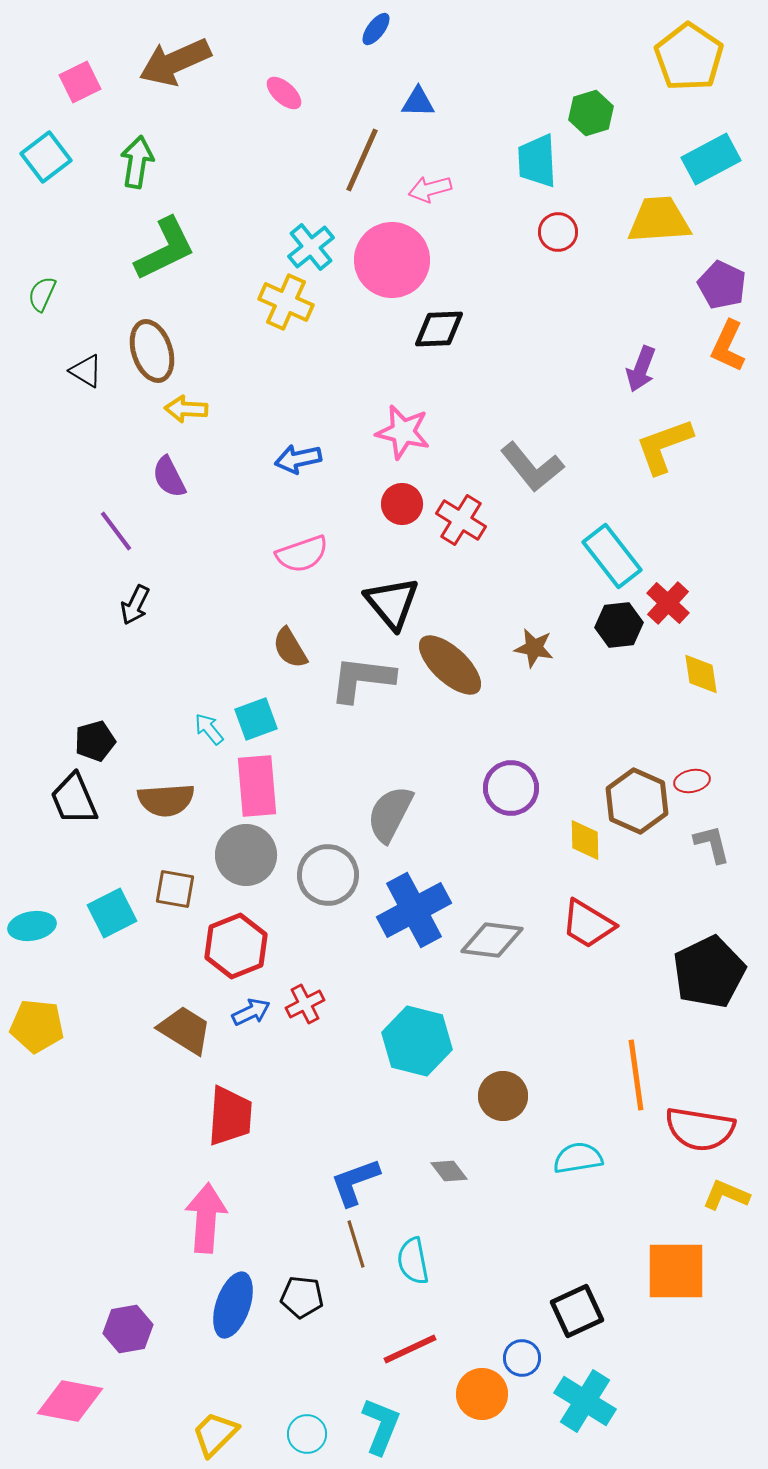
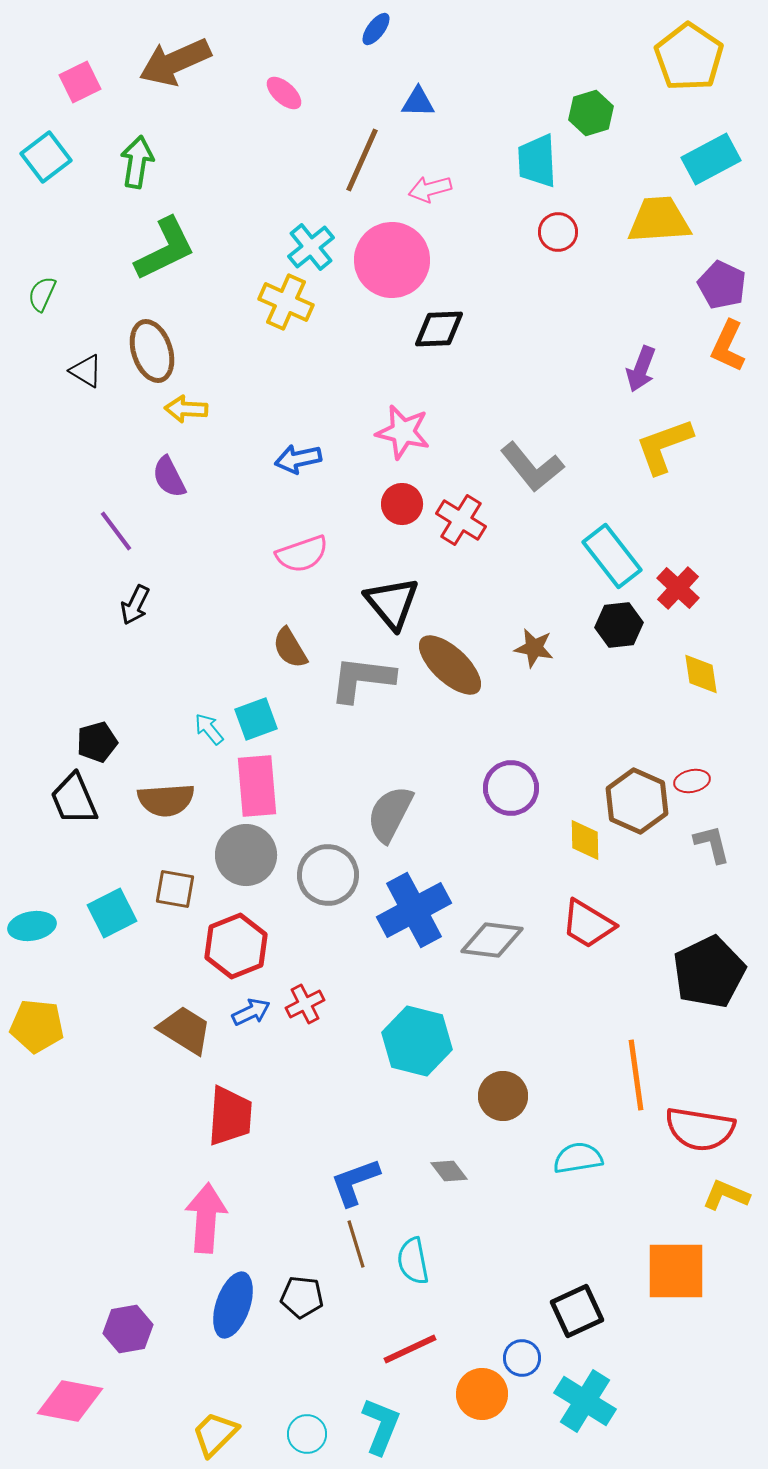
red cross at (668, 603): moved 10 px right, 15 px up
black pentagon at (95, 741): moved 2 px right, 1 px down
